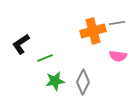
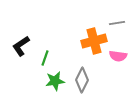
orange cross: moved 1 px right, 10 px down
black L-shape: moved 2 px down
green line: rotated 49 degrees counterclockwise
gray diamond: moved 1 px left, 2 px up
